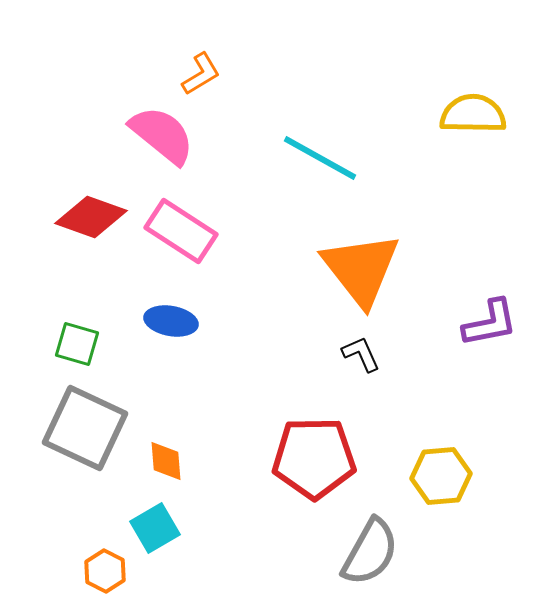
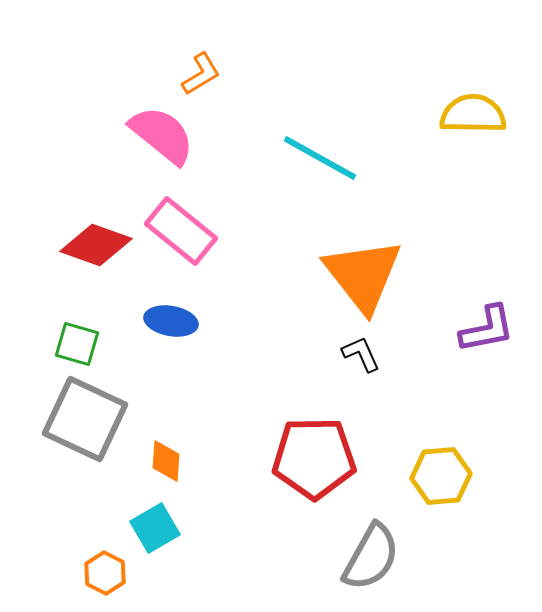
red diamond: moved 5 px right, 28 px down
pink rectangle: rotated 6 degrees clockwise
orange triangle: moved 2 px right, 6 px down
purple L-shape: moved 3 px left, 6 px down
gray square: moved 9 px up
orange diamond: rotated 9 degrees clockwise
gray semicircle: moved 1 px right, 5 px down
orange hexagon: moved 2 px down
